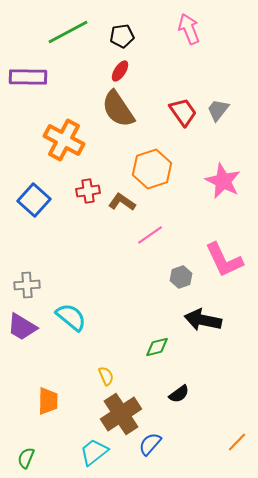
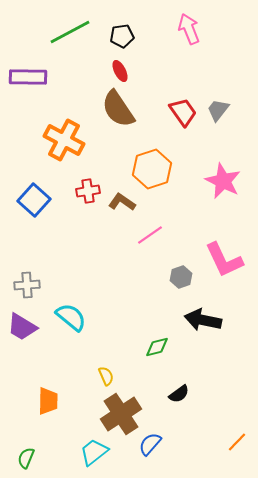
green line: moved 2 px right
red ellipse: rotated 60 degrees counterclockwise
